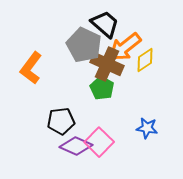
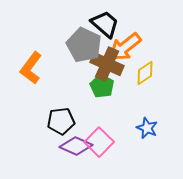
yellow diamond: moved 13 px down
green pentagon: moved 2 px up
blue star: rotated 15 degrees clockwise
